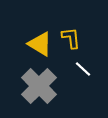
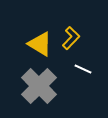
yellow L-shape: rotated 50 degrees clockwise
white line: rotated 18 degrees counterclockwise
